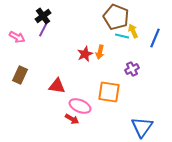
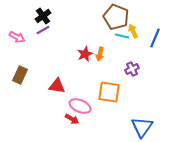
purple line: rotated 32 degrees clockwise
orange arrow: moved 2 px down
